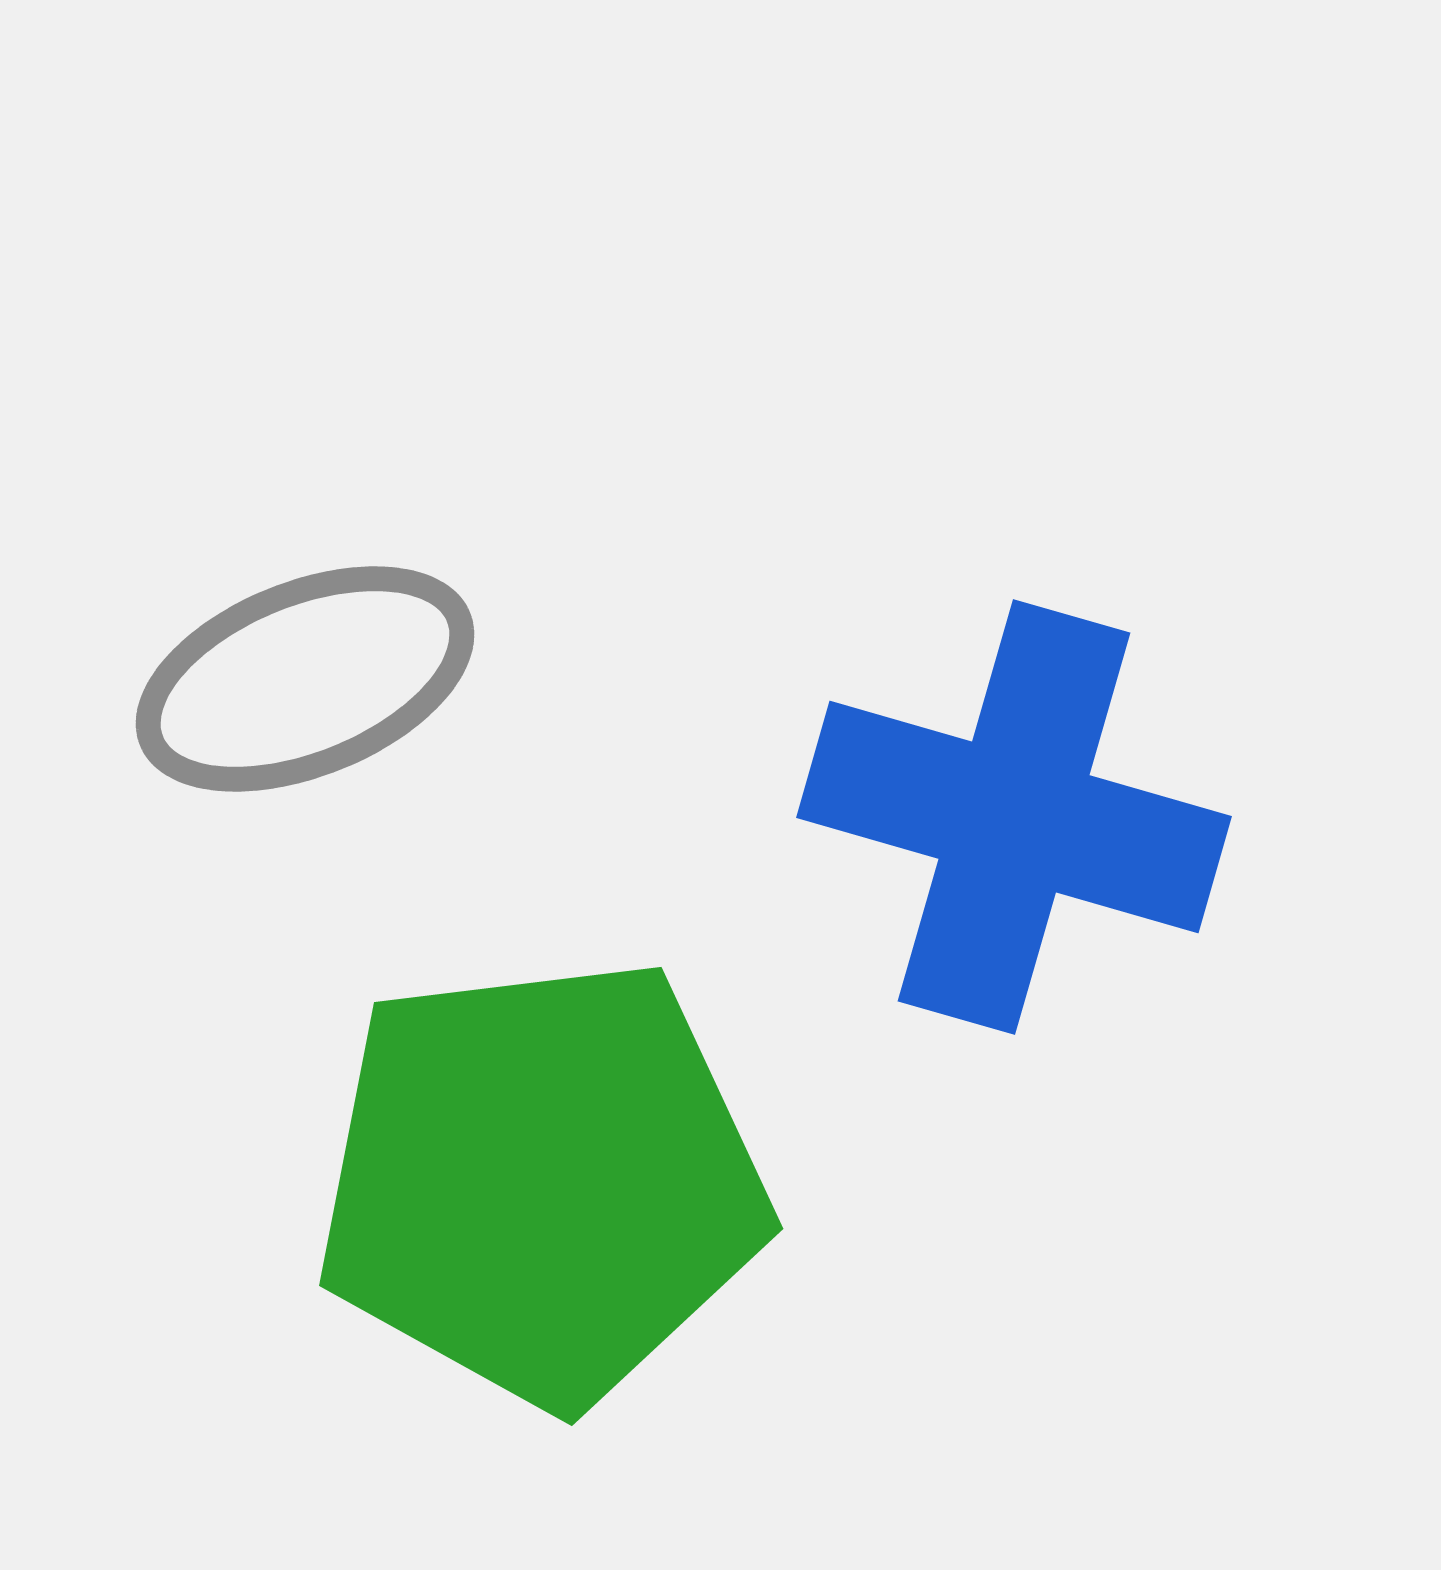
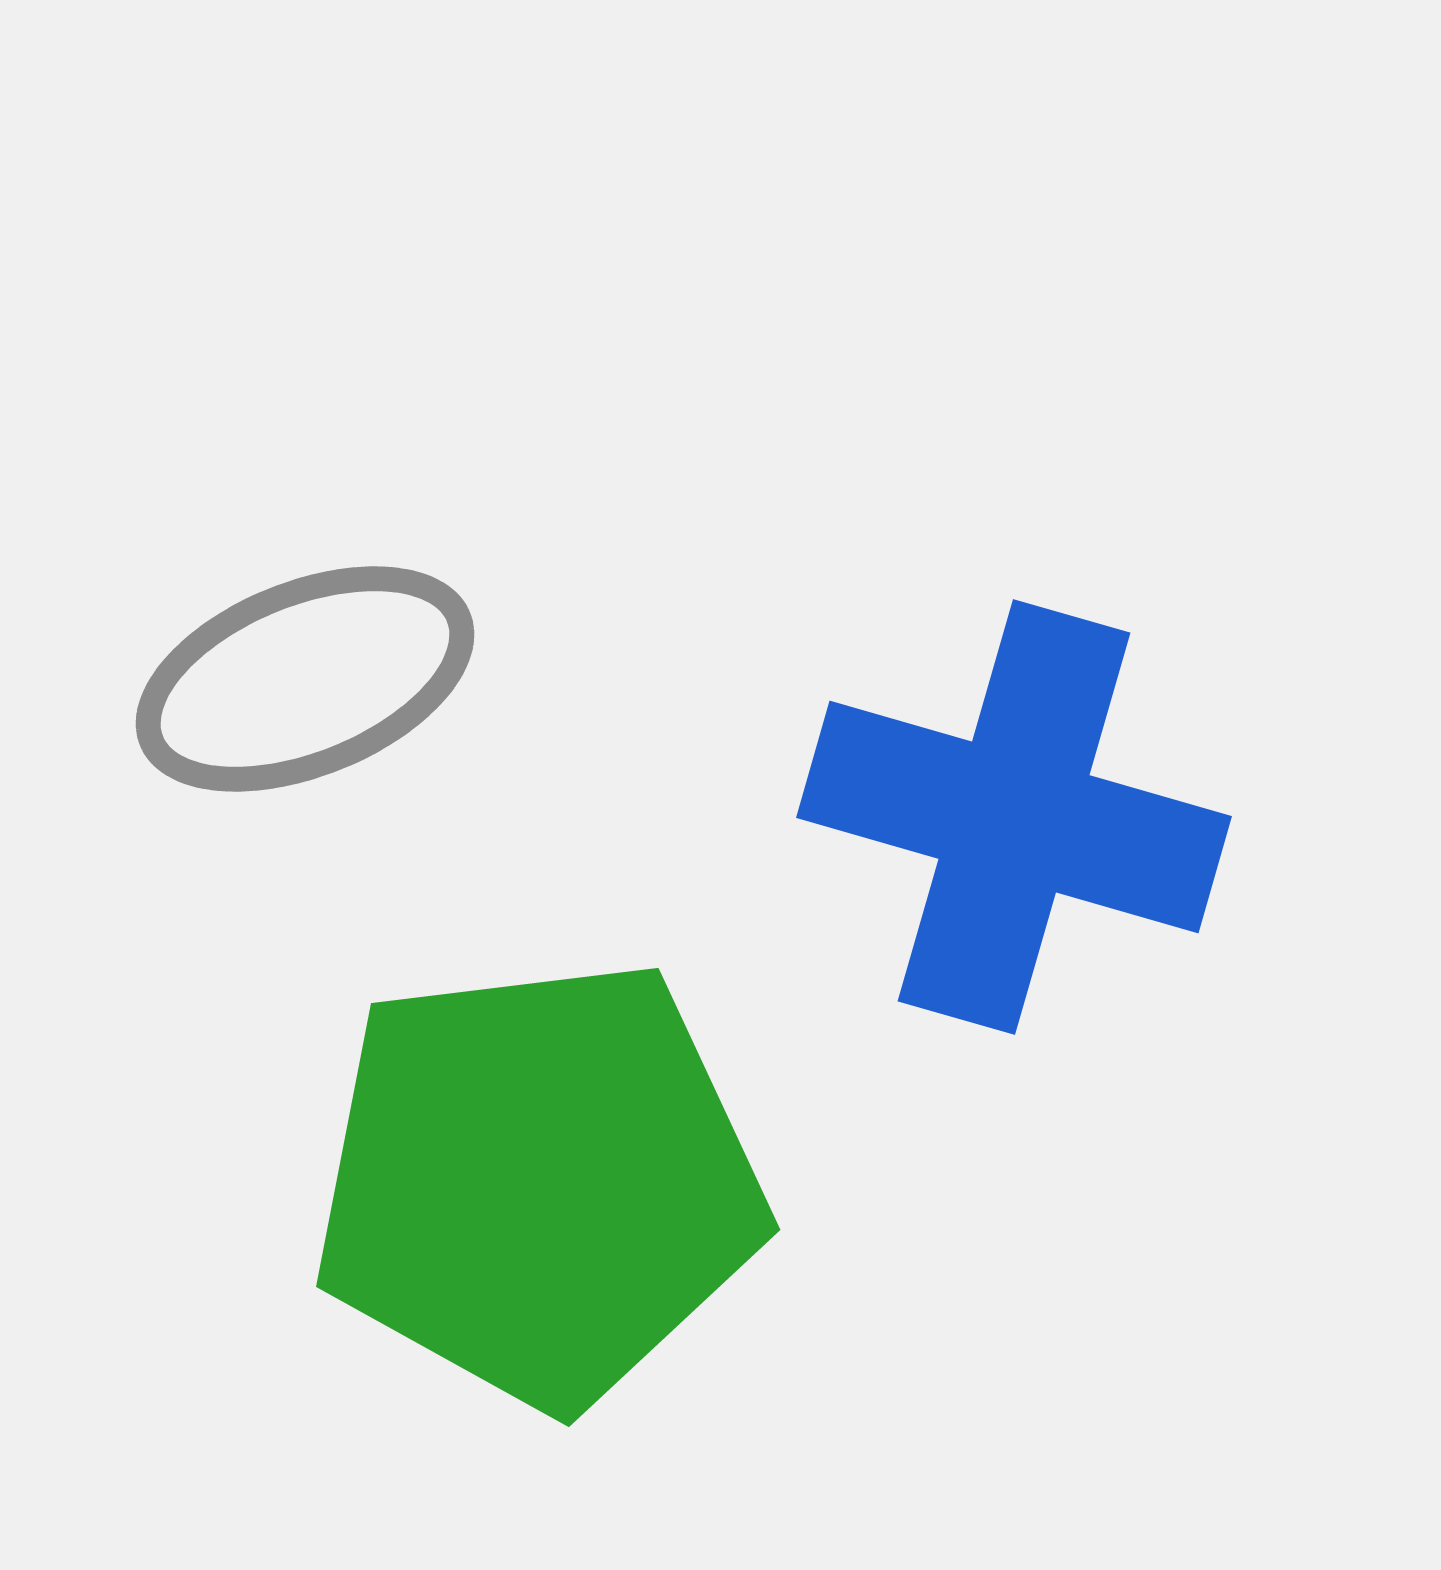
green pentagon: moved 3 px left, 1 px down
